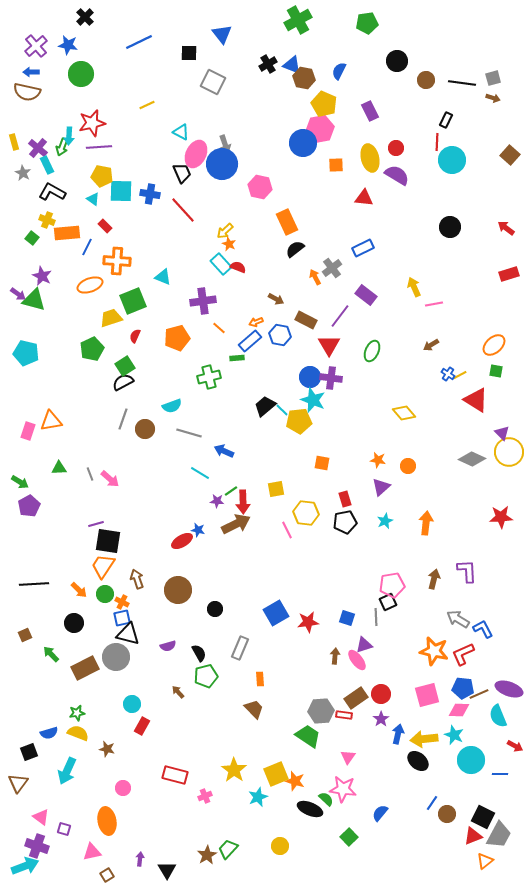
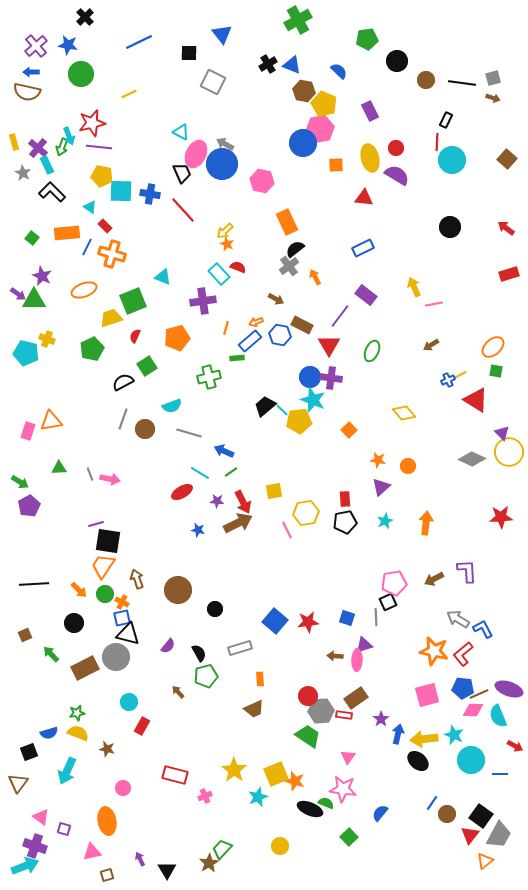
green pentagon at (367, 23): moved 16 px down
blue semicircle at (339, 71): rotated 108 degrees clockwise
brown hexagon at (304, 78): moved 13 px down
yellow line at (147, 105): moved 18 px left, 11 px up
cyan arrow at (69, 136): rotated 24 degrees counterclockwise
gray arrow at (225, 144): rotated 138 degrees clockwise
purple line at (99, 147): rotated 10 degrees clockwise
brown square at (510, 155): moved 3 px left, 4 px down
pink hexagon at (260, 187): moved 2 px right, 6 px up
black L-shape at (52, 192): rotated 16 degrees clockwise
cyan triangle at (93, 199): moved 3 px left, 8 px down
yellow cross at (47, 220): moved 119 px down
orange star at (229, 244): moved 2 px left
orange cross at (117, 261): moved 5 px left, 7 px up; rotated 12 degrees clockwise
cyan rectangle at (221, 264): moved 2 px left, 10 px down
gray cross at (332, 268): moved 43 px left, 2 px up
orange ellipse at (90, 285): moved 6 px left, 5 px down
green triangle at (34, 300): rotated 15 degrees counterclockwise
brown rectangle at (306, 320): moved 4 px left, 5 px down
orange line at (219, 328): moved 7 px right; rotated 64 degrees clockwise
orange ellipse at (494, 345): moved 1 px left, 2 px down
green square at (125, 366): moved 22 px right
blue cross at (448, 374): moved 6 px down; rotated 32 degrees clockwise
orange square at (322, 463): moved 27 px right, 33 px up; rotated 35 degrees clockwise
pink arrow at (110, 479): rotated 30 degrees counterclockwise
yellow square at (276, 489): moved 2 px left, 2 px down
green line at (231, 491): moved 19 px up
red rectangle at (345, 499): rotated 14 degrees clockwise
red arrow at (243, 502): rotated 25 degrees counterclockwise
yellow hexagon at (306, 513): rotated 15 degrees counterclockwise
brown arrow at (236, 524): moved 2 px right, 1 px up
red ellipse at (182, 541): moved 49 px up
brown arrow at (434, 579): rotated 132 degrees counterclockwise
pink pentagon at (392, 585): moved 2 px right, 2 px up
blue square at (276, 613): moved 1 px left, 8 px down; rotated 20 degrees counterclockwise
purple semicircle at (168, 646): rotated 35 degrees counterclockwise
gray rectangle at (240, 648): rotated 50 degrees clockwise
red L-shape at (463, 654): rotated 15 degrees counterclockwise
brown arrow at (335, 656): rotated 91 degrees counterclockwise
pink ellipse at (357, 660): rotated 40 degrees clockwise
red circle at (381, 694): moved 73 px left, 2 px down
cyan circle at (132, 704): moved 3 px left, 2 px up
brown trapezoid at (254, 709): rotated 110 degrees clockwise
pink diamond at (459, 710): moved 14 px right
green semicircle at (326, 799): moved 4 px down; rotated 21 degrees counterclockwise
black square at (483, 817): moved 2 px left, 1 px up; rotated 10 degrees clockwise
red triangle at (473, 836): moved 3 px left, 1 px up; rotated 30 degrees counterclockwise
purple cross at (37, 846): moved 2 px left
green trapezoid at (228, 849): moved 6 px left
brown star at (207, 855): moved 2 px right, 8 px down
purple arrow at (140, 859): rotated 32 degrees counterclockwise
brown square at (107, 875): rotated 16 degrees clockwise
